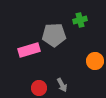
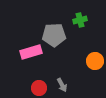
pink rectangle: moved 2 px right, 2 px down
